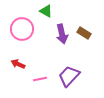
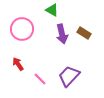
green triangle: moved 6 px right, 1 px up
red arrow: rotated 32 degrees clockwise
pink line: rotated 56 degrees clockwise
